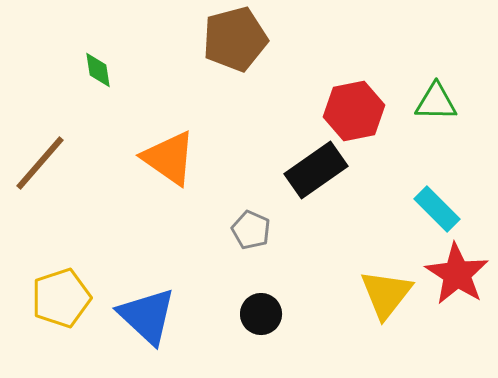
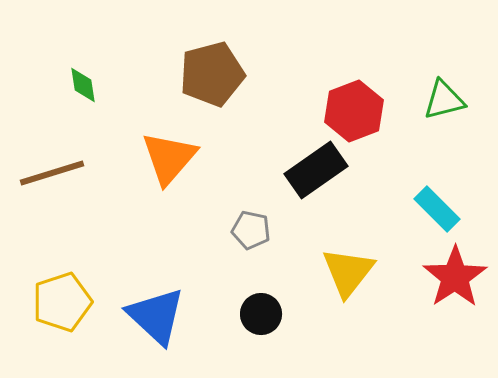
brown pentagon: moved 23 px left, 35 px down
green diamond: moved 15 px left, 15 px down
green triangle: moved 8 px right, 2 px up; rotated 15 degrees counterclockwise
red hexagon: rotated 10 degrees counterclockwise
orange triangle: rotated 36 degrees clockwise
brown line: moved 12 px right, 10 px down; rotated 32 degrees clockwise
gray pentagon: rotated 12 degrees counterclockwise
red star: moved 2 px left, 3 px down; rotated 6 degrees clockwise
yellow triangle: moved 38 px left, 22 px up
yellow pentagon: moved 1 px right, 4 px down
blue triangle: moved 9 px right
